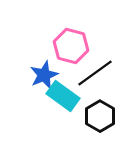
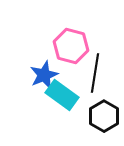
black line: rotated 45 degrees counterclockwise
cyan rectangle: moved 1 px left, 1 px up
black hexagon: moved 4 px right
